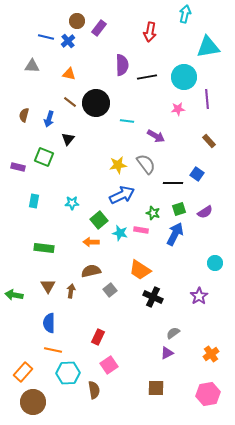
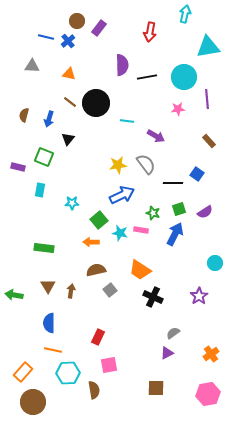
cyan rectangle at (34, 201): moved 6 px right, 11 px up
brown semicircle at (91, 271): moved 5 px right, 1 px up
pink square at (109, 365): rotated 24 degrees clockwise
